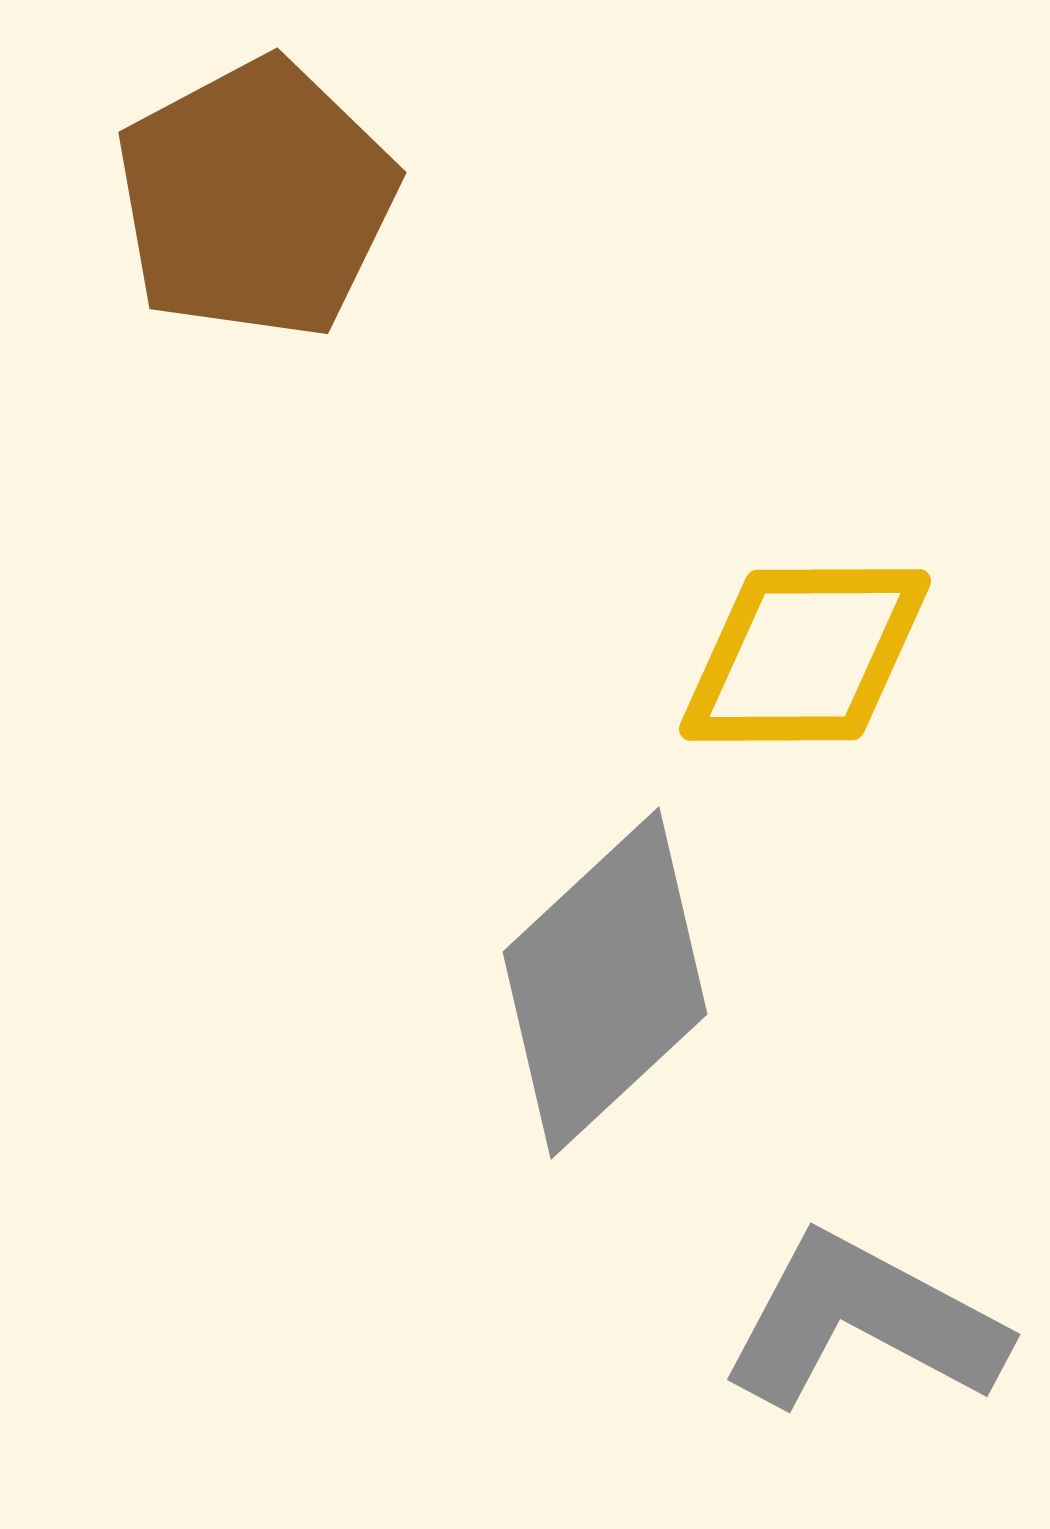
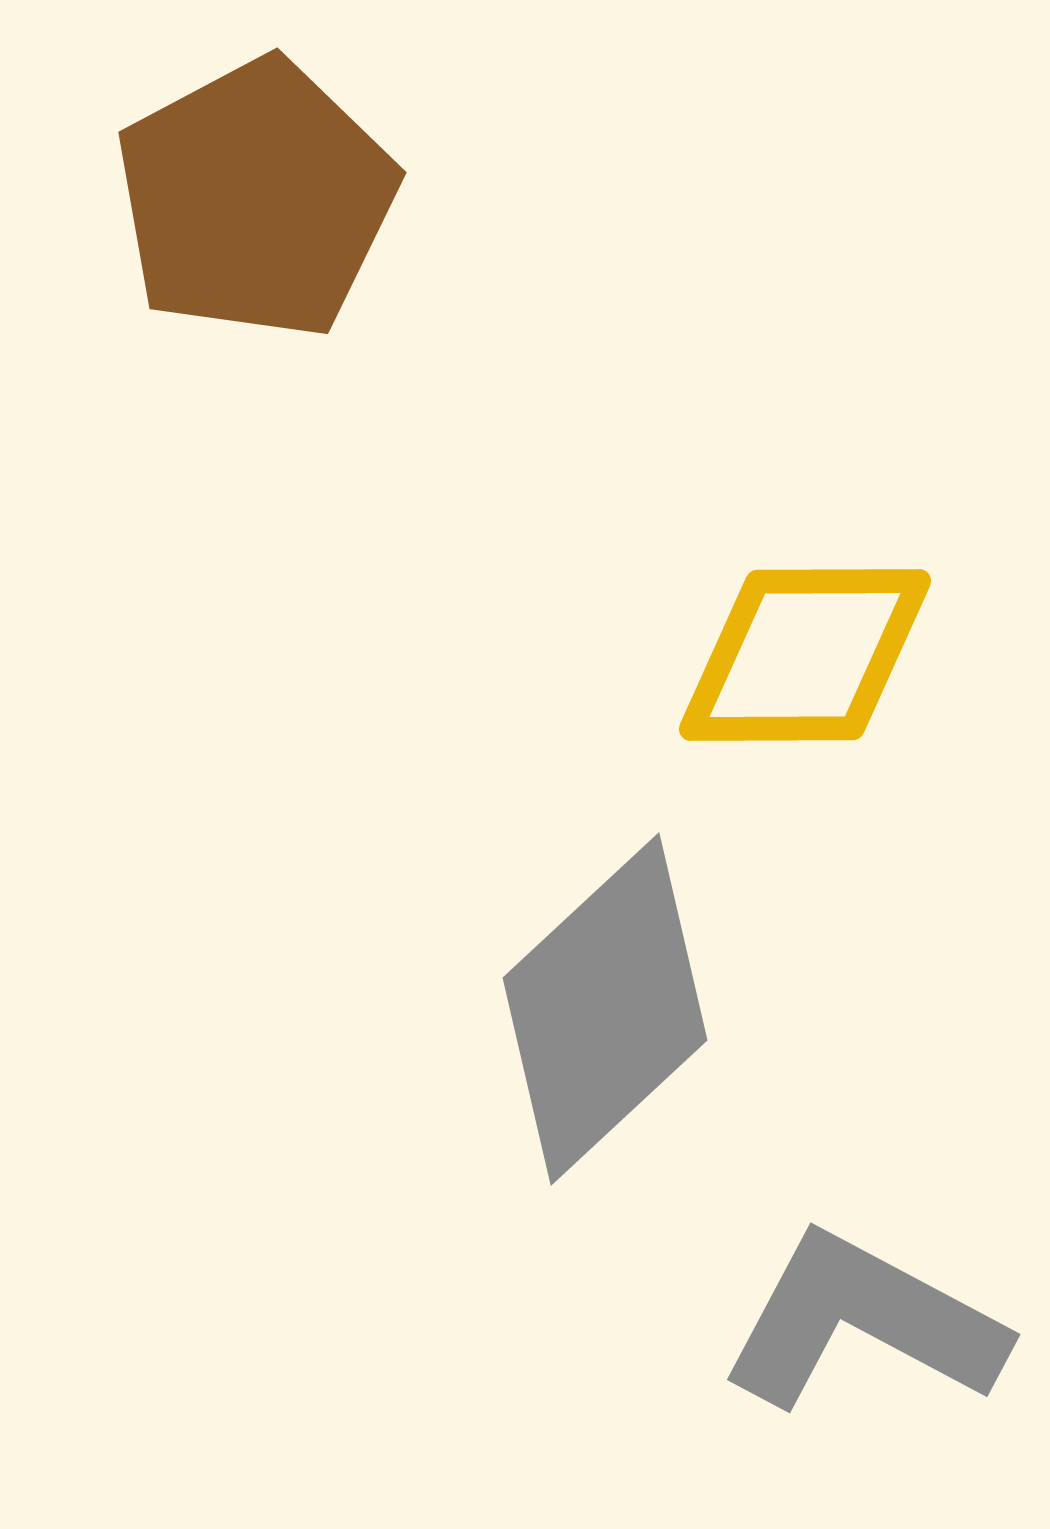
gray diamond: moved 26 px down
